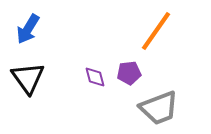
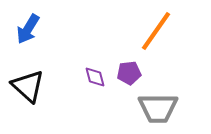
black triangle: moved 8 px down; rotated 12 degrees counterclockwise
gray trapezoid: moved 1 px left; rotated 21 degrees clockwise
